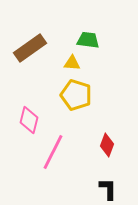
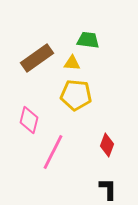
brown rectangle: moved 7 px right, 10 px down
yellow pentagon: rotated 12 degrees counterclockwise
